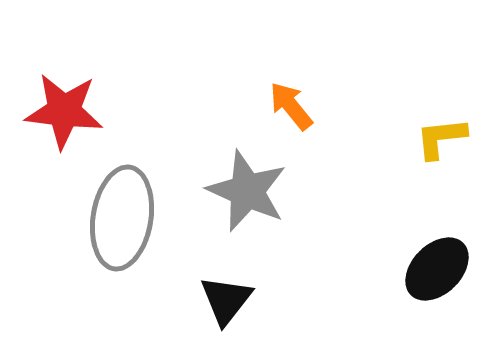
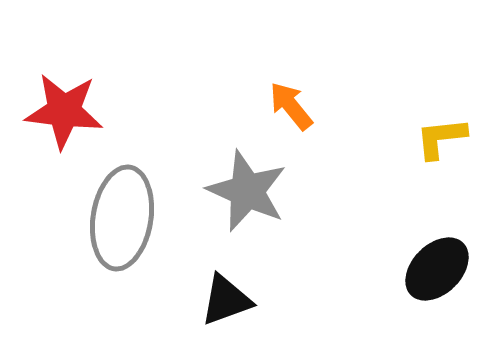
black triangle: rotated 32 degrees clockwise
